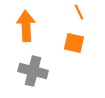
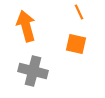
orange arrow: rotated 12 degrees counterclockwise
orange square: moved 2 px right, 1 px down
